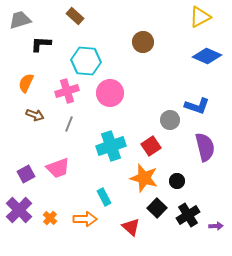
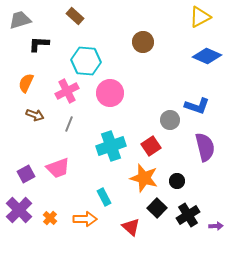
black L-shape: moved 2 px left
pink cross: rotated 10 degrees counterclockwise
